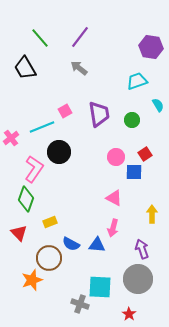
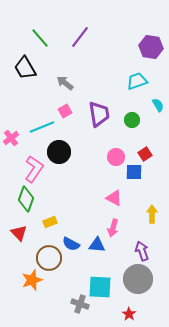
gray arrow: moved 14 px left, 15 px down
purple arrow: moved 2 px down
